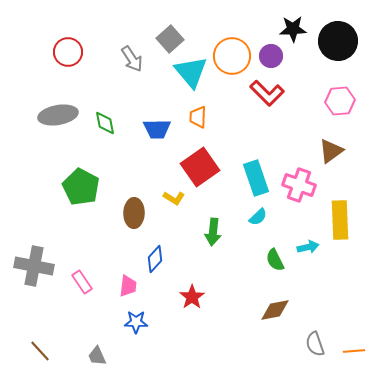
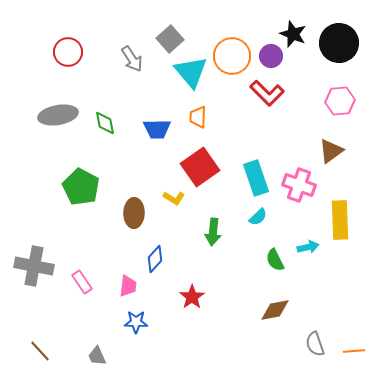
black star: moved 5 px down; rotated 24 degrees clockwise
black circle: moved 1 px right, 2 px down
